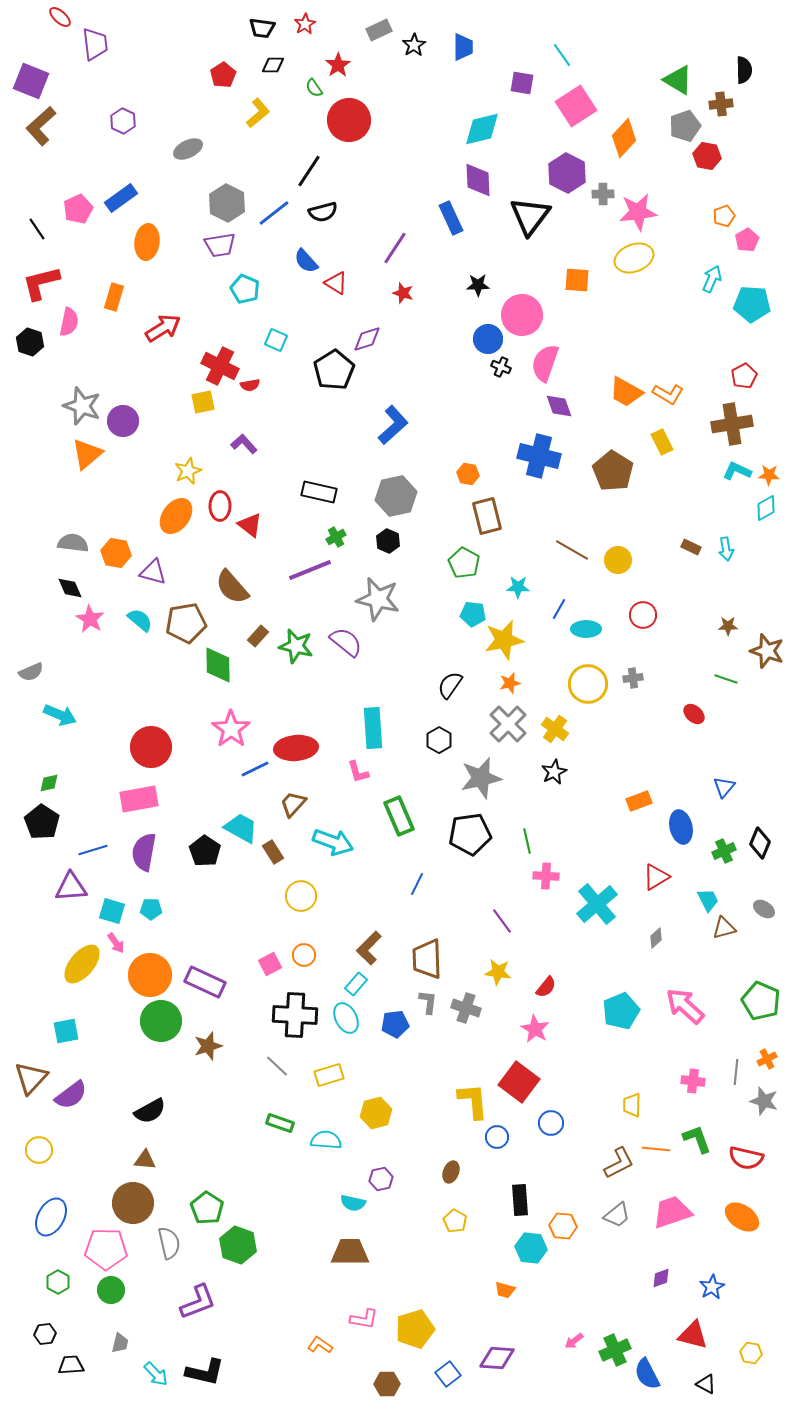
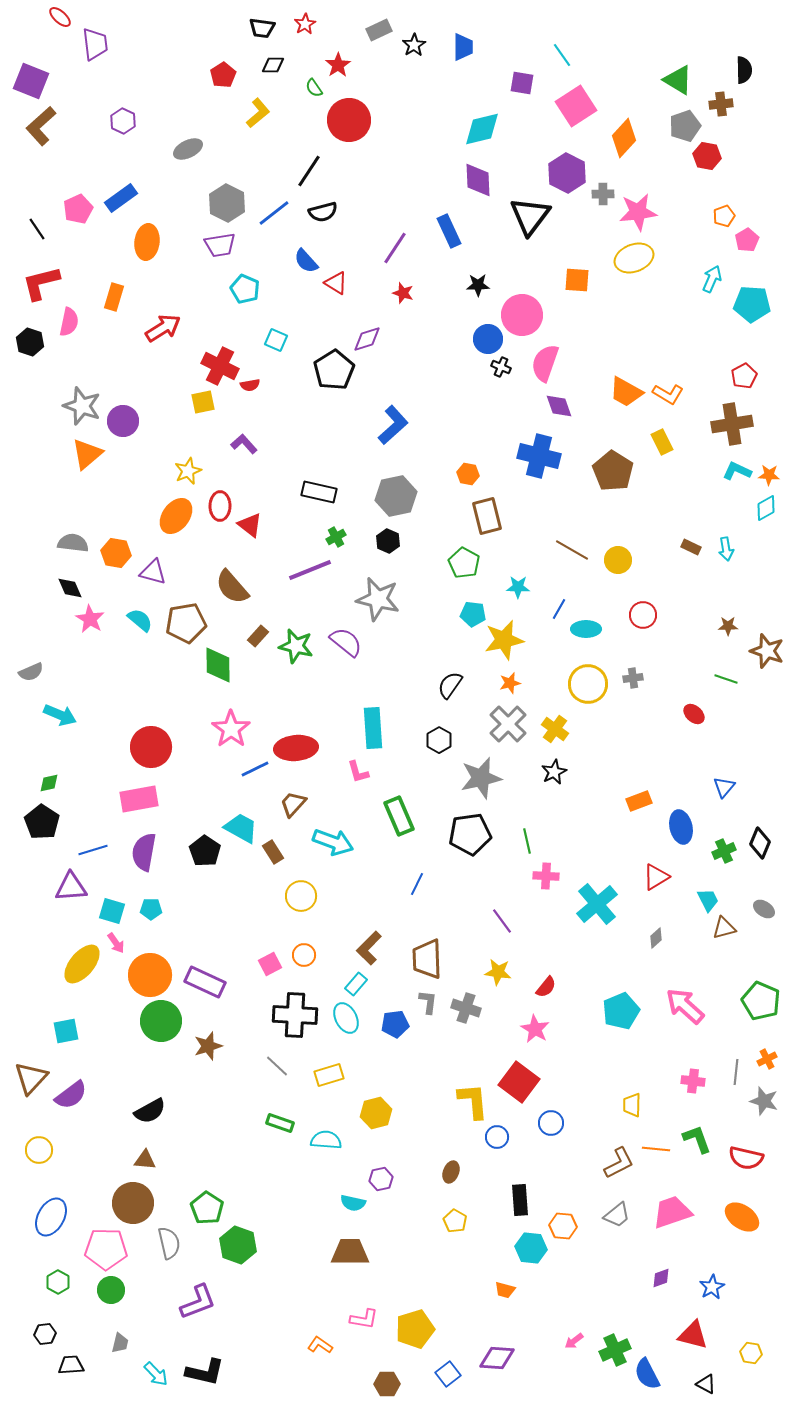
blue rectangle at (451, 218): moved 2 px left, 13 px down
